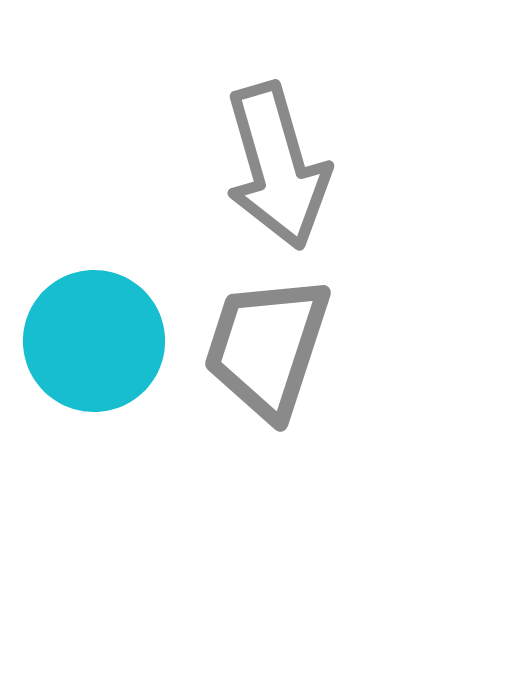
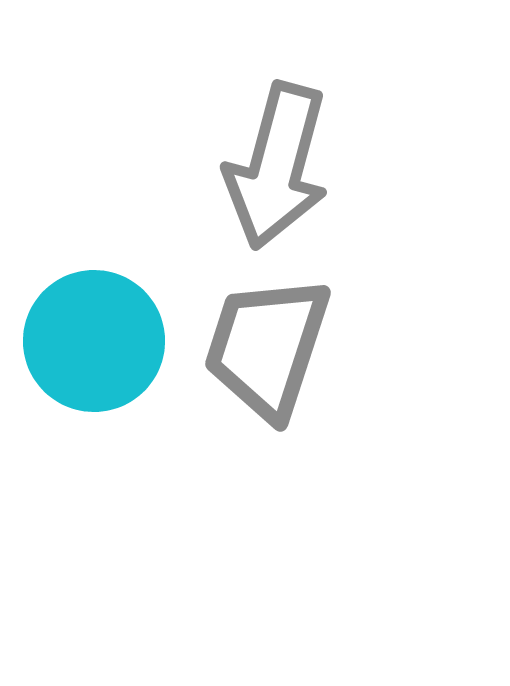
gray arrow: rotated 31 degrees clockwise
